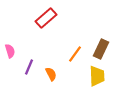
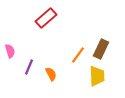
orange line: moved 3 px right, 1 px down
